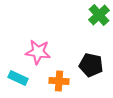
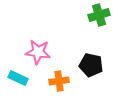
green cross: rotated 25 degrees clockwise
orange cross: rotated 12 degrees counterclockwise
